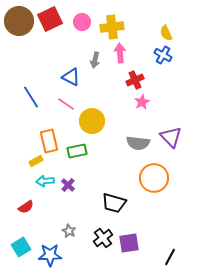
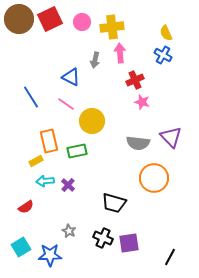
brown circle: moved 2 px up
pink star: rotated 28 degrees counterclockwise
black cross: rotated 30 degrees counterclockwise
